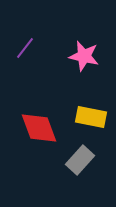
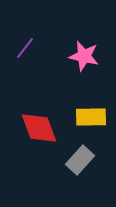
yellow rectangle: rotated 12 degrees counterclockwise
